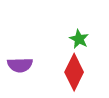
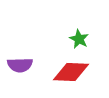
red diamond: moved 3 px left; rotated 66 degrees clockwise
